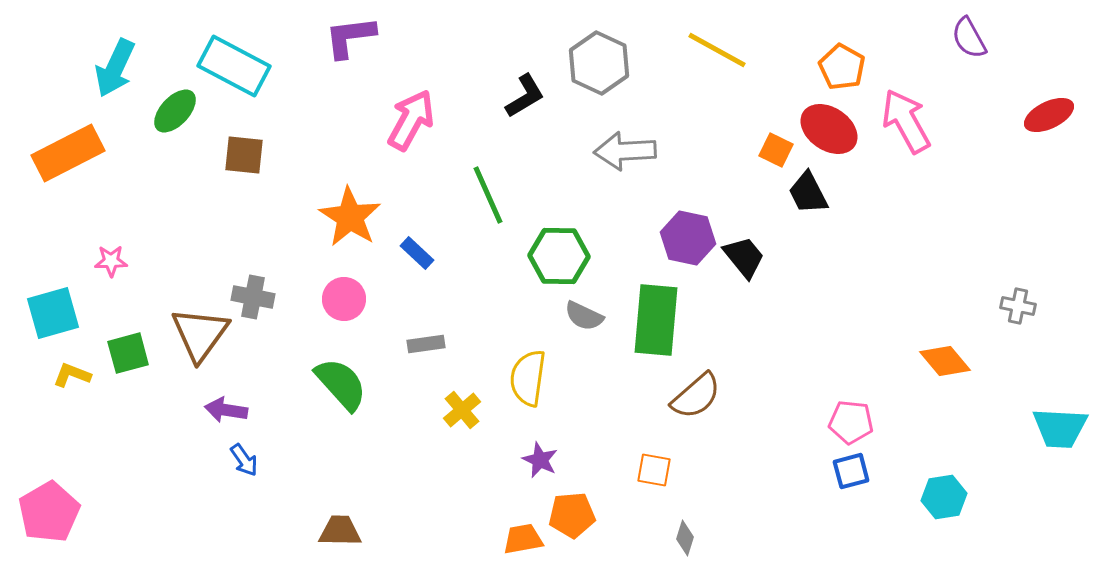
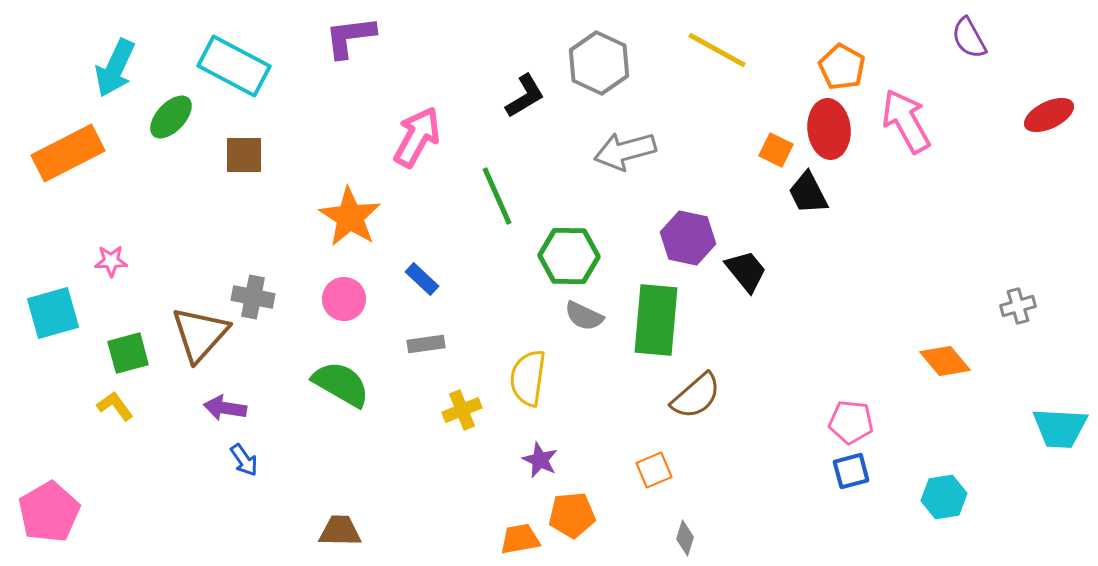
green ellipse at (175, 111): moved 4 px left, 6 px down
pink arrow at (411, 120): moved 6 px right, 17 px down
red ellipse at (829, 129): rotated 50 degrees clockwise
gray arrow at (625, 151): rotated 12 degrees counterclockwise
brown square at (244, 155): rotated 6 degrees counterclockwise
green line at (488, 195): moved 9 px right, 1 px down
blue rectangle at (417, 253): moved 5 px right, 26 px down
green hexagon at (559, 256): moved 10 px right
black trapezoid at (744, 257): moved 2 px right, 14 px down
gray cross at (1018, 306): rotated 28 degrees counterclockwise
brown triangle at (200, 334): rotated 6 degrees clockwise
yellow L-shape at (72, 375): moved 43 px right, 31 px down; rotated 33 degrees clockwise
green semicircle at (341, 384): rotated 18 degrees counterclockwise
purple arrow at (226, 410): moved 1 px left, 2 px up
yellow cross at (462, 410): rotated 18 degrees clockwise
orange square at (654, 470): rotated 33 degrees counterclockwise
orange trapezoid at (523, 539): moved 3 px left
